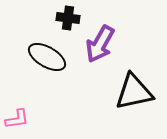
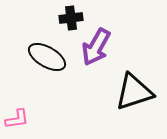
black cross: moved 3 px right; rotated 15 degrees counterclockwise
purple arrow: moved 4 px left, 3 px down
black triangle: rotated 6 degrees counterclockwise
